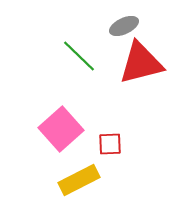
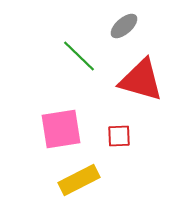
gray ellipse: rotated 16 degrees counterclockwise
red triangle: moved 17 px down; rotated 30 degrees clockwise
pink square: rotated 33 degrees clockwise
red square: moved 9 px right, 8 px up
